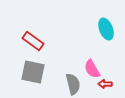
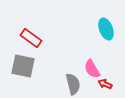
red rectangle: moved 2 px left, 3 px up
gray square: moved 10 px left, 6 px up
red arrow: rotated 24 degrees clockwise
